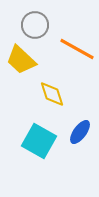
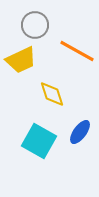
orange line: moved 2 px down
yellow trapezoid: rotated 68 degrees counterclockwise
